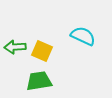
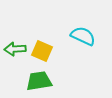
green arrow: moved 2 px down
